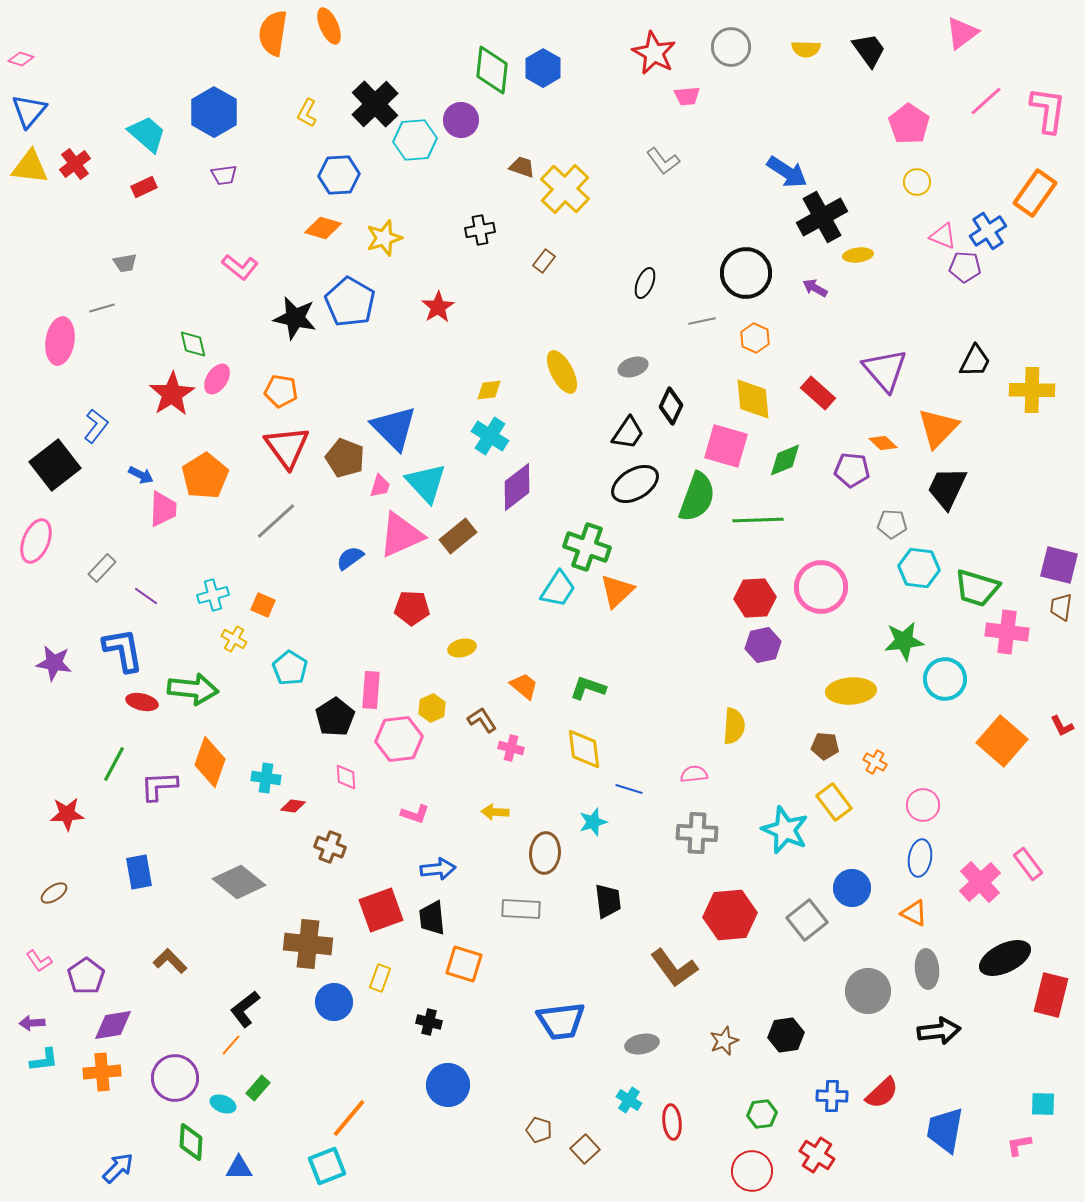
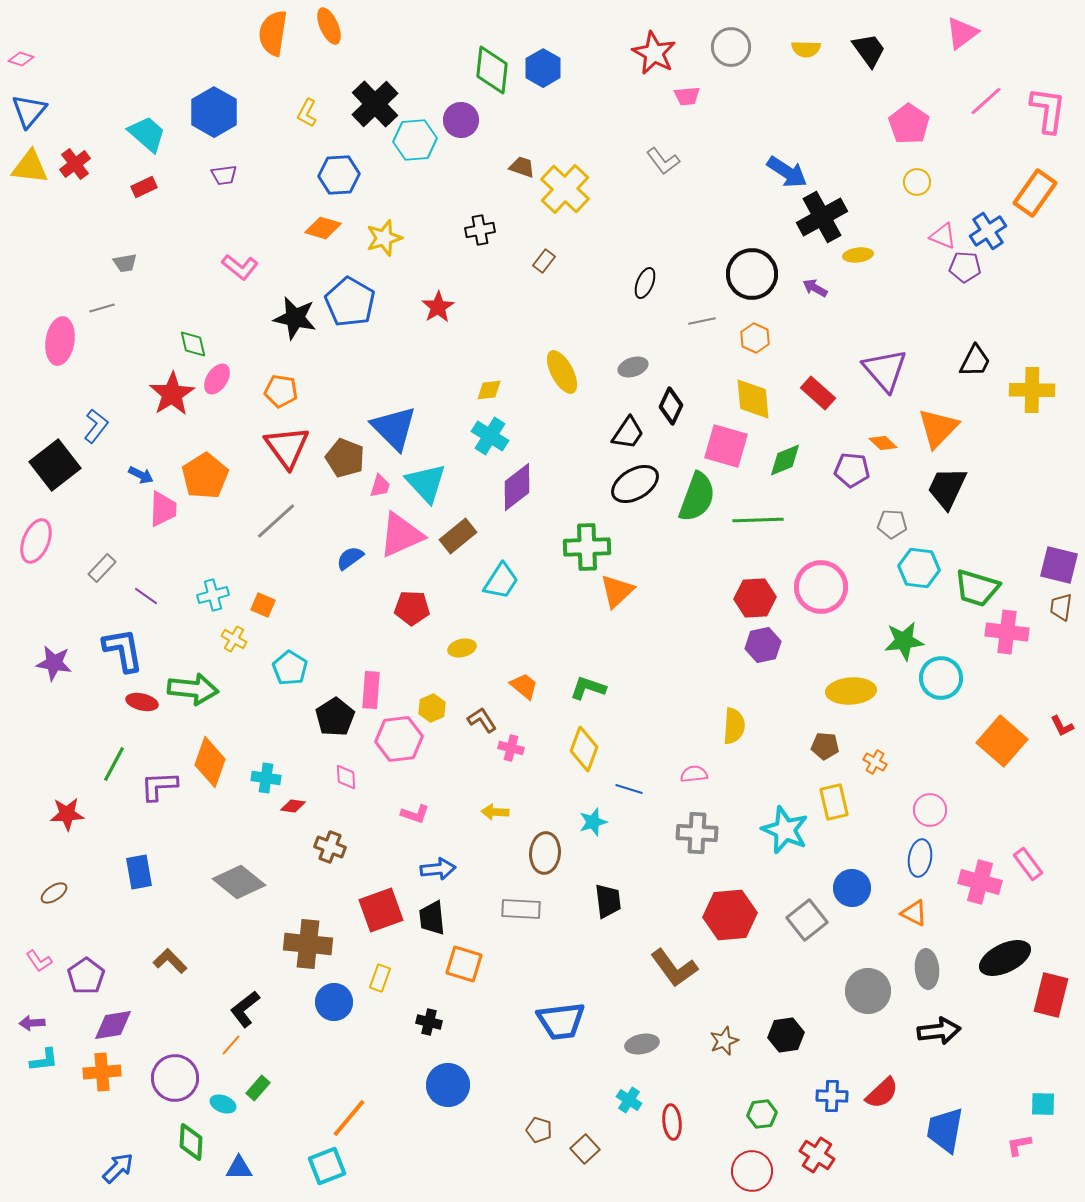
black circle at (746, 273): moved 6 px right, 1 px down
green cross at (587, 547): rotated 21 degrees counterclockwise
cyan trapezoid at (558, 589): moved 57 px left, 8 px up
cyan circle at (945, 679): moved 4 px left, 1 px up
yellow diamond at (584, 749): rotated 27 degrees clockwise
yellow rectangle at (834, 802): rotated 24 degrees clockwise
pink circle at (923, 805): moved 7 px right, 5 px down
pink cross at (980, 882): rotated 33 degrees counterclockwise
